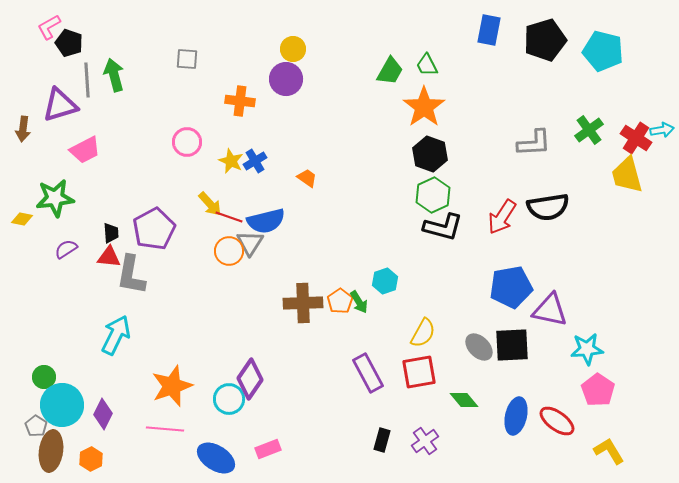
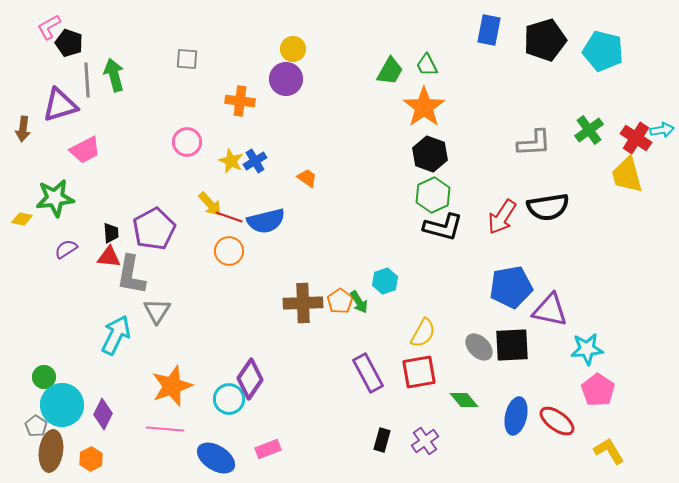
gray triangle at (250, 243): moved 93 px left, 68 px down
